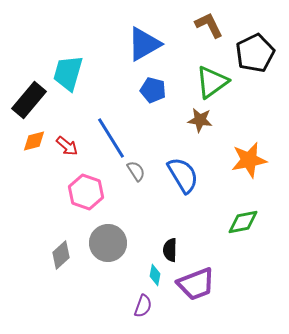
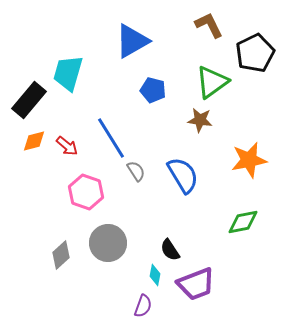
blue triangle: moved 12 px left, 3 px up
black semicircle: rotated 35 degrees counterclockwise
